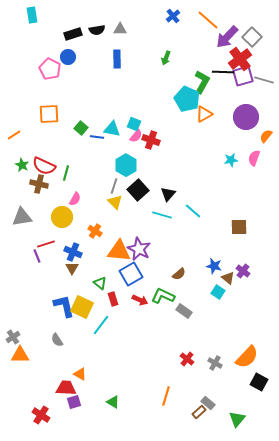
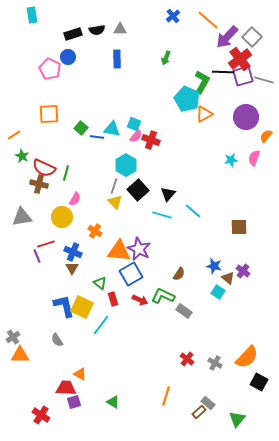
green star at (22, 165): moved 9 px up
red semicircle at (44, 166): moved 2 px down
brown semicircle at (179, 274): rotated 16 degrees counterclockwise
